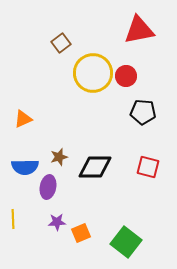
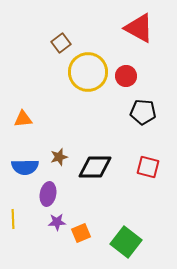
red triangle: moved 2 px up; rotated 40 degrees clockwise
yellow circle: moved 5 px left, 1 px up
orange triangle: rotated 18 degrees clockwise
purple ellipse: moved 7 px down
